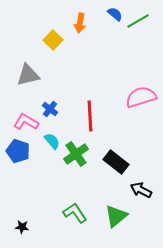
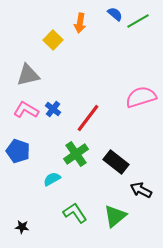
blue cross: moved 3 px right
red line: moved 2 px left, 2 px down; rotated 40 degrees clockwise
pink L-shape: moved 12 px up
cyan semicircle: moved 38 px down; rotated 78 degrees counterclockwise
green triangle: moved 1 px left
